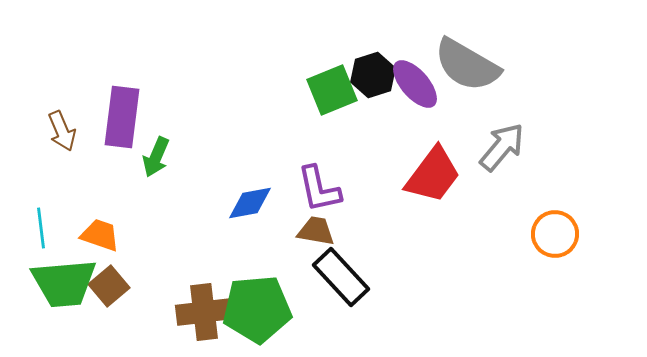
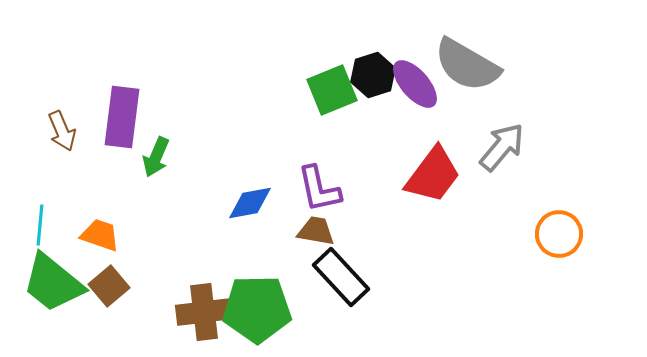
cyan line: moved 1 px left, 3 px up; rotated 12 degrees clockwise
orange circle: moved 4 px right
green trapezoid: moved 11 px left; rotated 44 degrees clockwise
green pentagon: rotated 4 degrees clockwise
